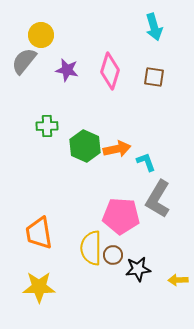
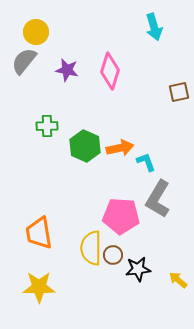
yellow circle: moved 5 px left, 3 px up
brown square: moved 25 px right, 15 px down; rotated 20 degrees counterclockwise
orange arrow: moved 3 px right, 1 px up
yellow arrow: rotated 42 degrees clockwise
